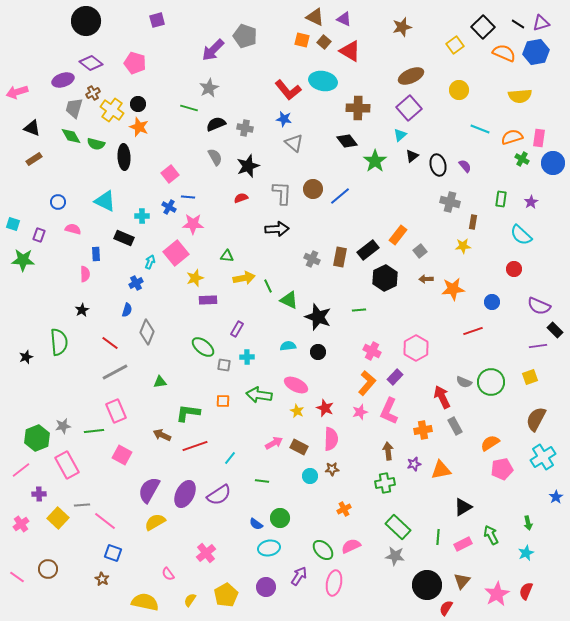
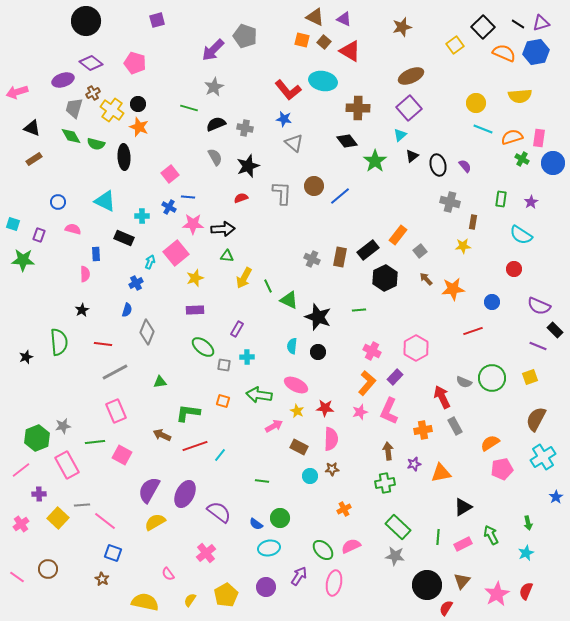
gray star at (209, 88): moved 5 px right, 1 px up
yellow circle at (459, 90): moved 17 px right, 13 px down
cyan line at (480, 129): moved 3 px right
brown circle at (313, 189): moved 1 px right, 3 px up
black arrow at (277, 229): moved 54 px left
cyan semicircle at (521, 235): rotated 10 degrees counterclockwise
yellow arrow at (244, 278): rotated 130 degrees clockwise
brown arrow at (426, 279): rotated 48 degrees clockwise
purple rectangle at (208, 300): moved 13 px left, 10 px down
red line at (110, 343): moved 7 px left, 1 px down; rotated 30 degrees counterclockwise
cyan semicircle at (288, 346): moved 4 px right; rotated 77 degrees counterclockwise
purple line at (538, 346): rotated 30 degrees clockwise
green circle at (491, 382): moved 1 px right, 4 px up
orange square at (223, 401): rotated 16 degrees clockwise
red star at (325, 408): rotated 18 degrees counterclockwise
green line at (94, 431): moved 1 px right, 11 px down
pink arrow at (274, 443): moved 17 px up
cyan line at (230, 458): moved 10 px left, 3 px up
orange triangle at (441, 470): moved 3 px down
purple semicircle at (219, 495): moved 17 px down; rotated 110 degrees counterclockwise
